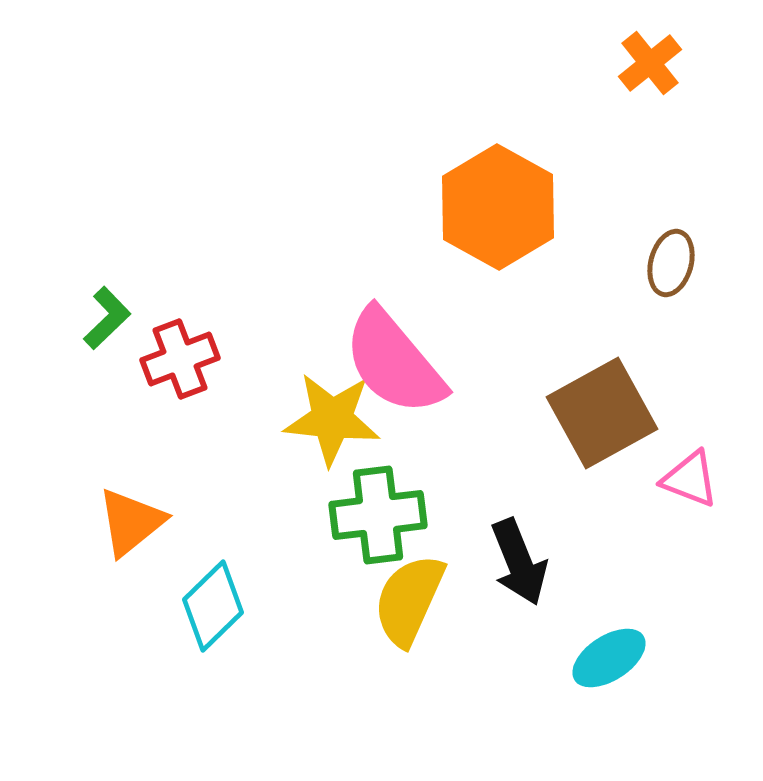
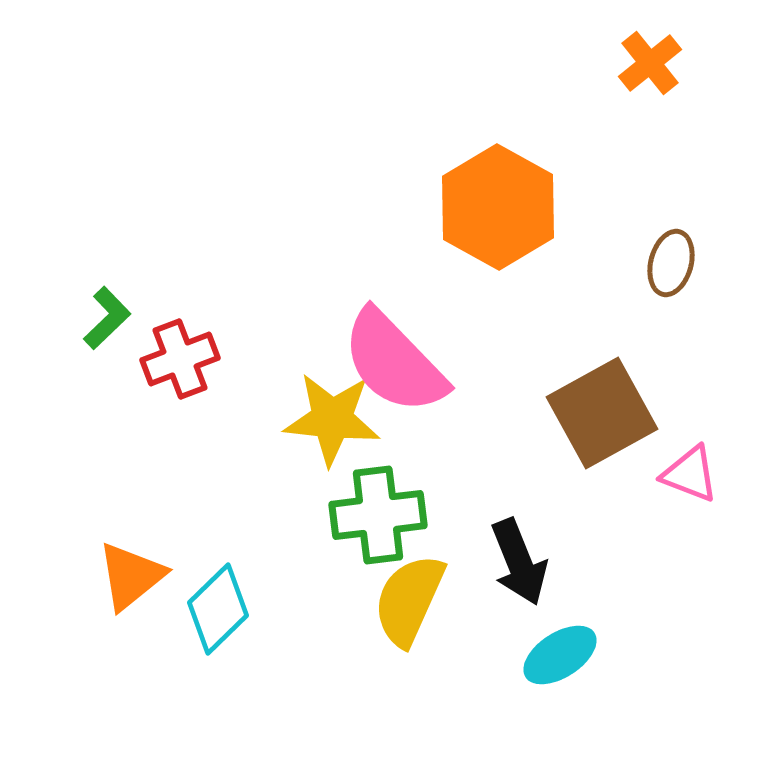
pink semicircle: rotated 4 degrees counterclockwise
pink triangle: moved 5 px up
orange triangle: moved 54 px down
cyan diamond: moved 5 px right, 3 px down
cyan ellipse: moved 49 px left, 3 px up
